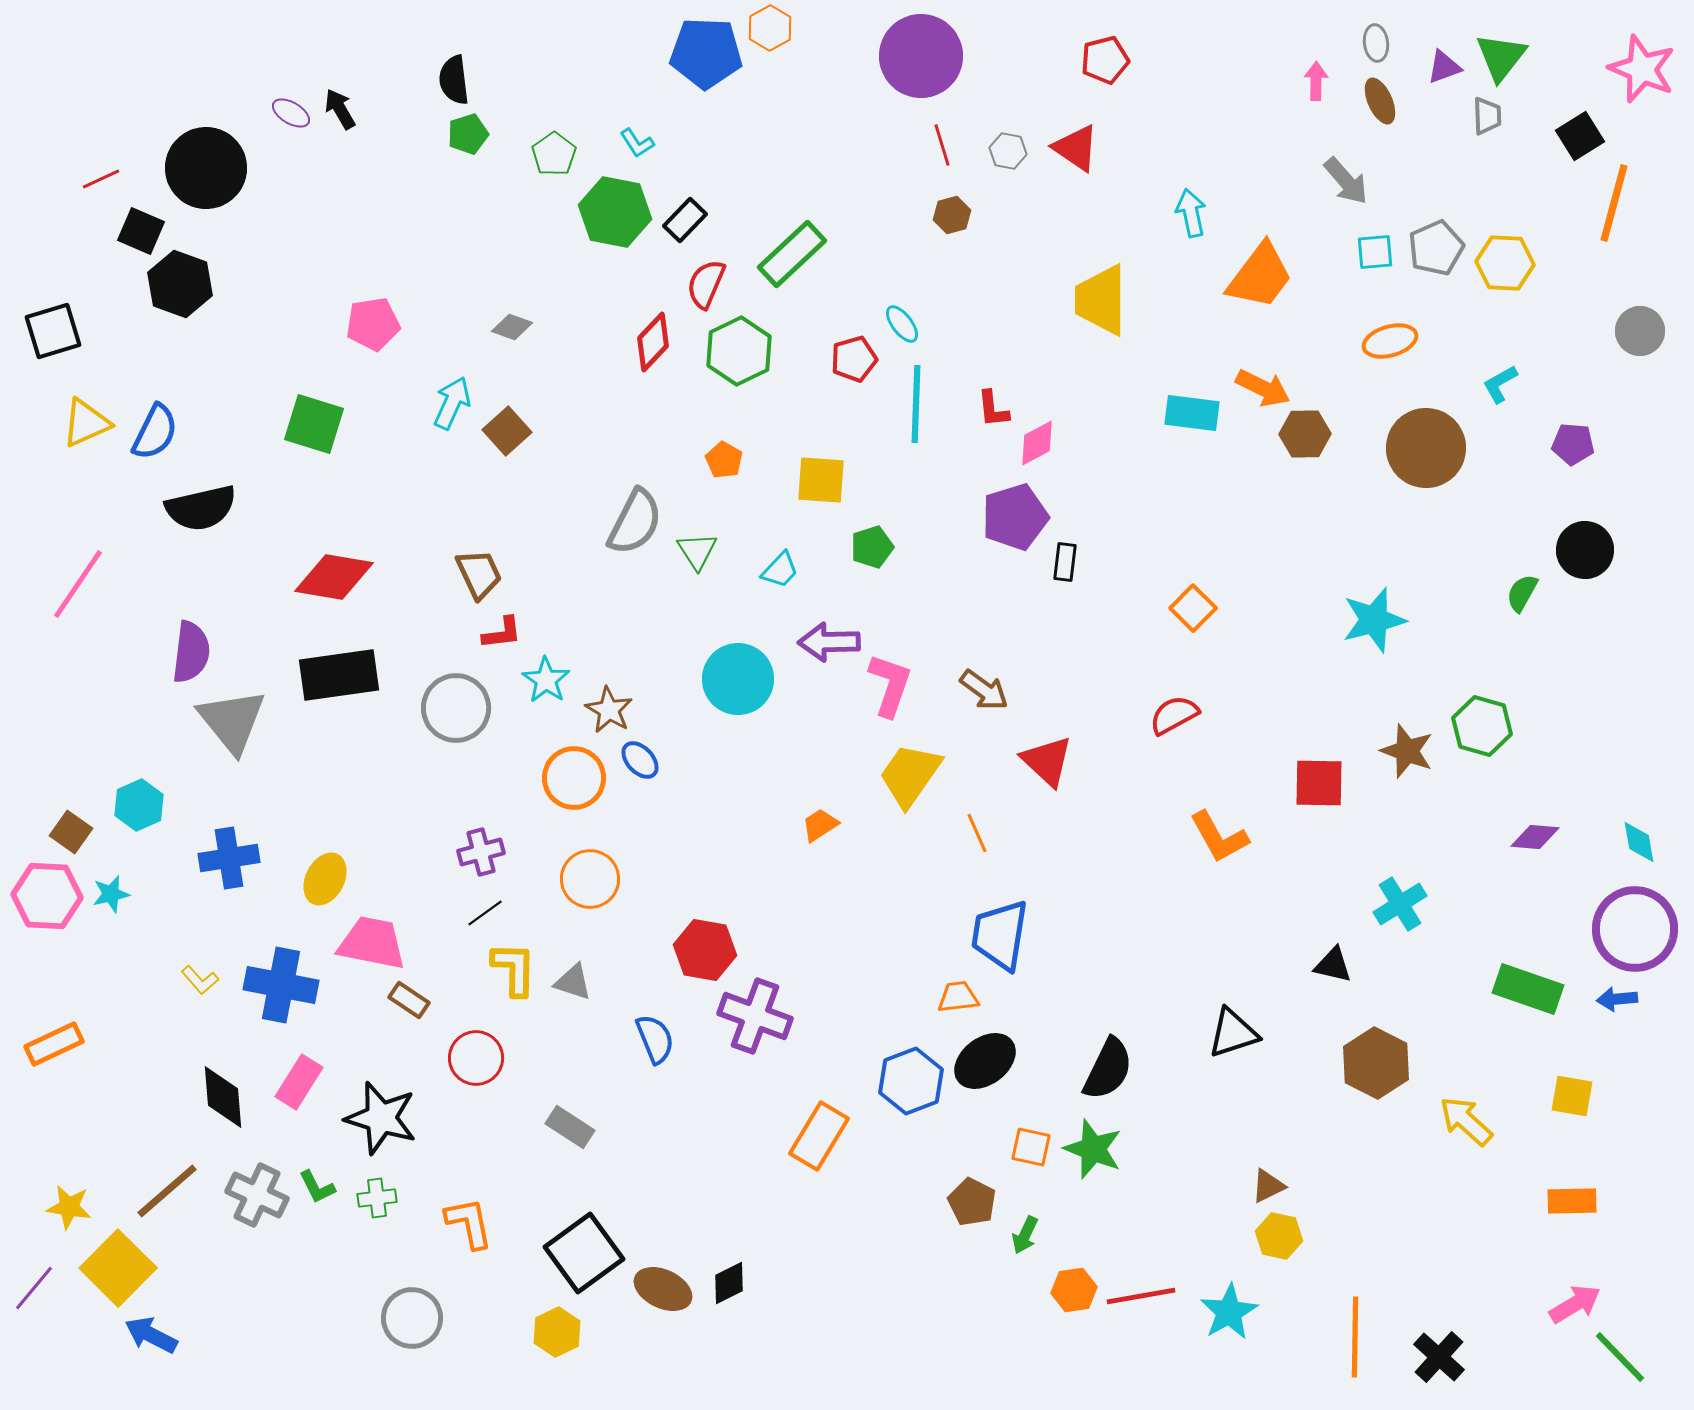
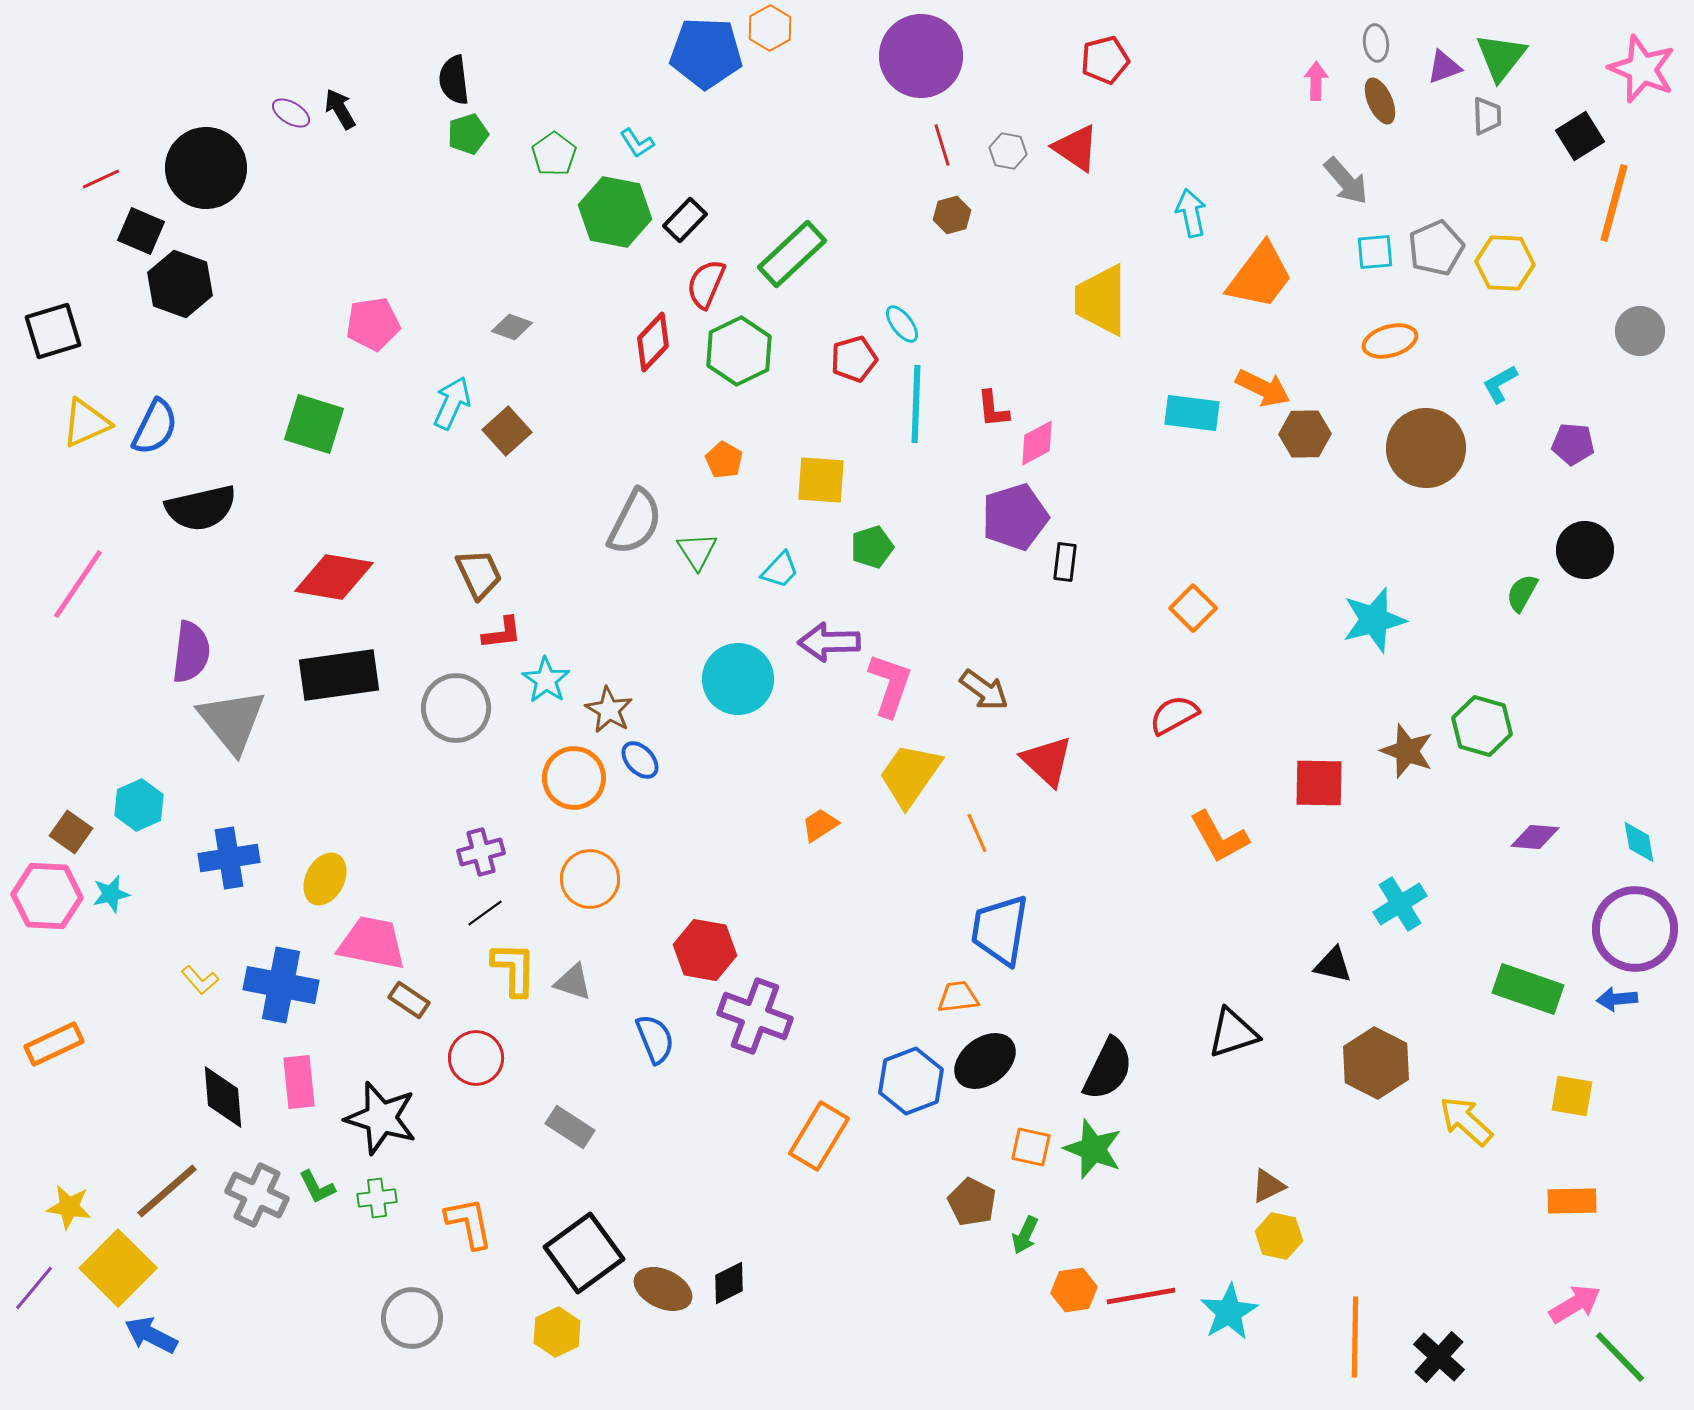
blue semicircle at (155, 432): moved 5 px up
blue trapezoid at (1000, 935): moved 5 px up
pink rectangle at (299, 1082): rotated 38 degrees counterclockwise
